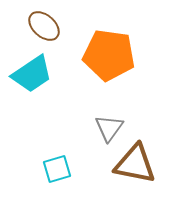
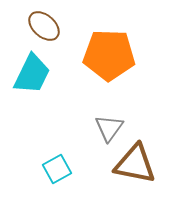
orange pentagon: rotated 6 degrees counterclockwise
cyan trapezoid: rotated 30 degrees counterclockwise
cyan square: rotated 12 degrees counterclockwise
